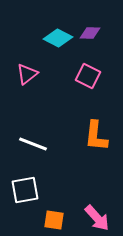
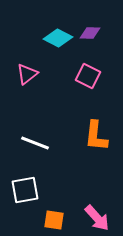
white line: moved 2 px right, 1 px up
